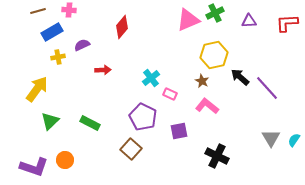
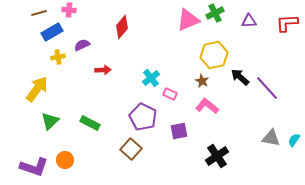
brown line: moved 1 px right, 2 px down
gray triangle: rotated 48 degrees counterclockwise
black cross: rotated 30 degrees clockwise
